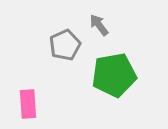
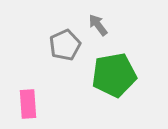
gray arrow: moved 1 px left
